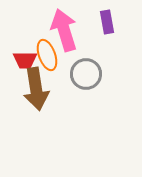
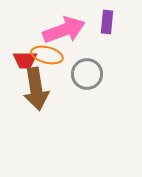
purple rectangle: rotated 15 degrees clockwise
pink arrow: rotated 87 degrees clockwise
orange ellipse: rotated 56 degrees counterclockwise
gray circle: moved 1 px right
